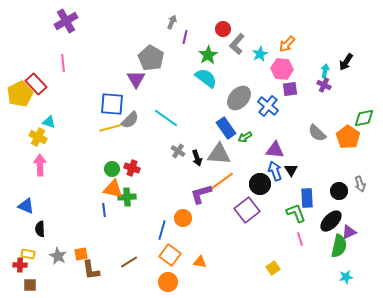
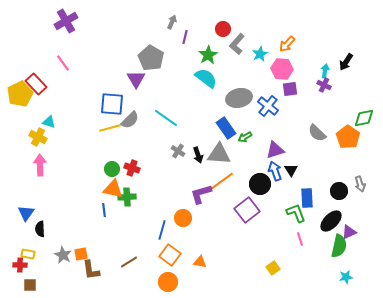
pink line at (63, 63): rotated 30 degrees counterclockwise
gray ellipse at (239, 98): rotated 35 degrees clockwise
purple triangle at (275, 150): rotated 24 degrees counterclockwise
black arrow at (197, 158): moved 1 px right, 3 px up
blue triangle at (26, 206): moved 7 px down; rotated 42 degrees clockwise
gray star at (58, 256): moved 5 px right, 1 px up
